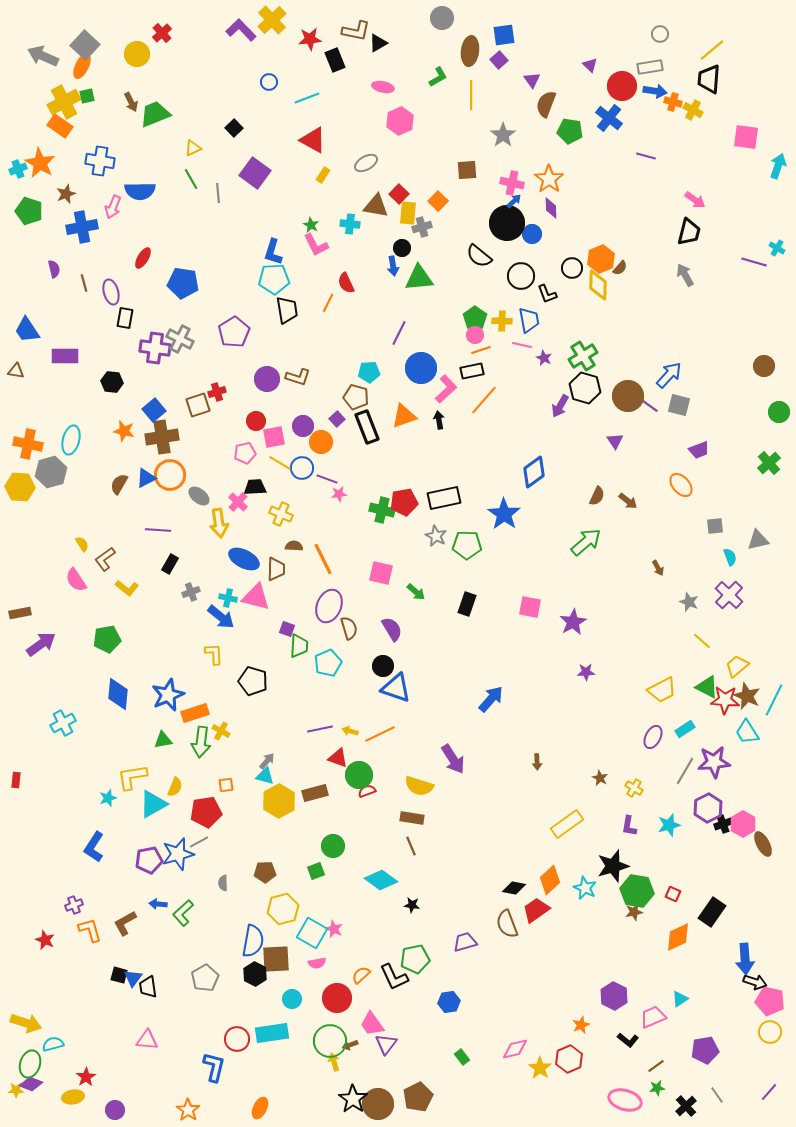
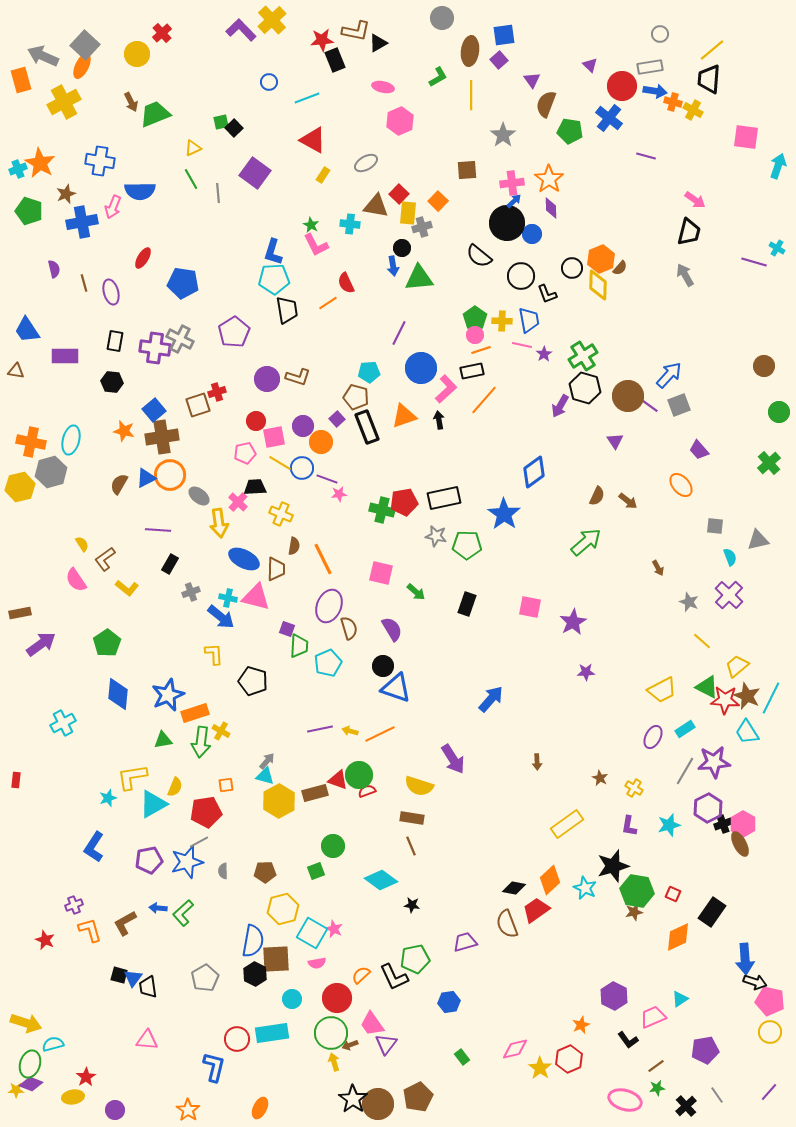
red star at (310, 39): moved 12 px right, 1 px down
green square at (87, 96): moved 134 px right, 26 px down
orange rectangle at (60, 126): moved 39 px left, 46 px up; rotated 40 degrees clockwise
pink cross at (512, 183): rotated 20 degrees counterclockwise
blue cross at (82, 227): moved 5 px up
orange line at (328, 303): rotated 30 degrees clockwise
black rectangle at (125, 318): moved 10 px left, 23 px down
purple star at (544, 358): moved 4 px up; rotated 14 degrees clockwise
gray square at (679, 405): rotated 35 degrees counterclockwise
orange cross at (28, 444): moved 3 px right, 2 px up
purple trapezoid at (699, 450): rotated 70 degrees clockwise
yellow hexagon at (20, 487): rotated 16 degrees counterclockwise
gray square at (715, 526): rotated 12 degrees clockwise
gray star at (436, 536): rotated 15 degrees counterclockwise
brown semicircle at (294, 546): rotated 96 degrees clockwise
green pentagon at (107, 639): moved 4 px down; rotated 24 degrees counterclockwise
cyan line at (774, 700): moved 3 px left, 2 px up
red triangle at (338, 758): moved 22 px down
brown ellipse at (763, 844): moved 23 px left
blue star at (178, 854): moved 9 px right, 8 px down
gray semicircle at (223, 883): moved 12 px up
blue arrow at (158, 904): moved 4 px down
black L-shape at (628, 1040): rotated 15 degrees clockwise
green circle at (330, 1041): moved 1 px right, 8 px up
